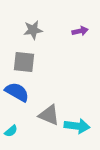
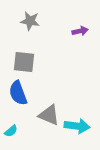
gray star: moved 3 px left, 9 px up; rotated 18 degrees clockwise
blue semicircle: moved 1 px right, 1 px down; rotated 140 degrees counterclockwise
